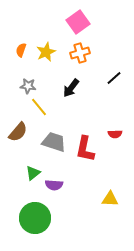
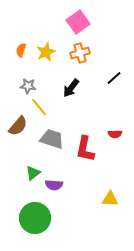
brown semicircle: moved 6 px up
gray trapezoid: moved 2 px left, 3 px up
